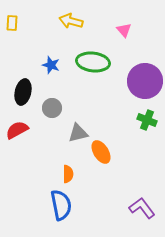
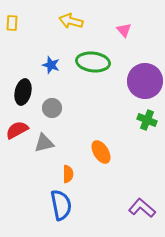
gray triangle: moved 34 px left, 10 px down
purple L-shape: rotated 12 degrees counterclockwise
